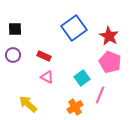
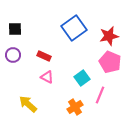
red star: rotated 30 degrees clockwise
